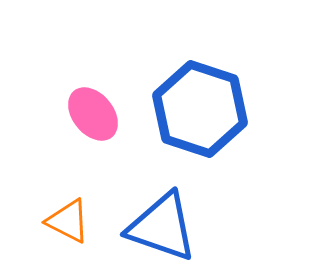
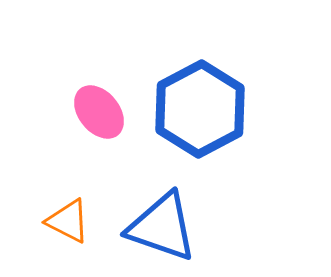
blue hexagon: rotated 14 degrees clockwise
pink ellipse: moved 6 px right, 2 px up
